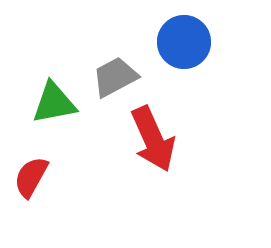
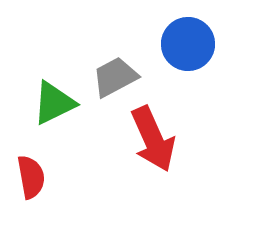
blue circle: moved 4 px right, 2 px down
green triangle: rotated 15 degrees counterclockwise
red semicircle: rotated 141 degrees clockwise
